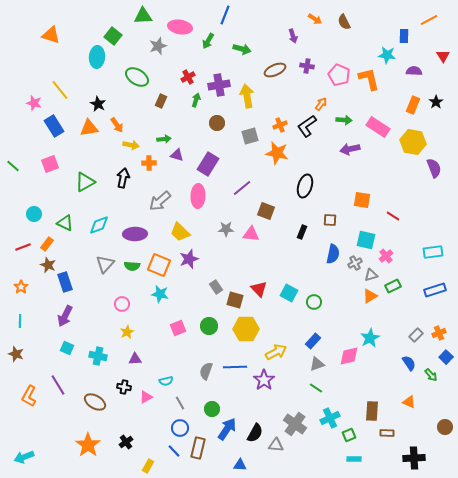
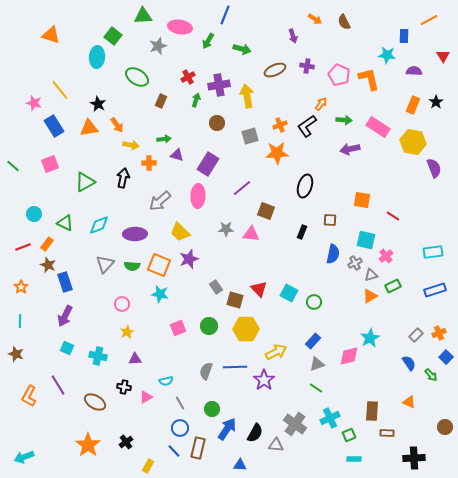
orange star at (277, 153): rotated 15 degrees counterclockwise
